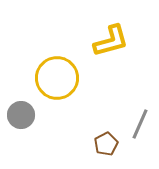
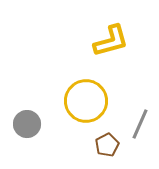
yellow circle: moved 29 px right, 23 px down
gray circle: moved 6 px right, 9 px down
brown pentagon: moved 1 px right, 1 px down
